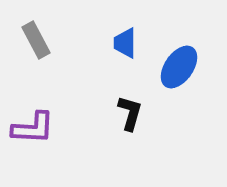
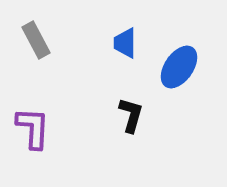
black L-shape: moved 1 px right, 2 px down
purple L-shape: rotated 90 degrees counterclockwise
